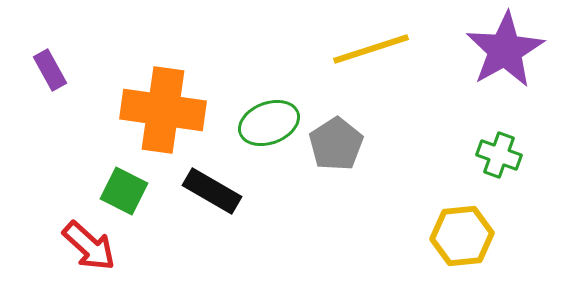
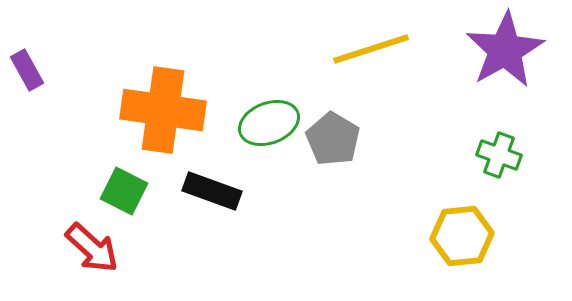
purple rectangle: moved 23 px left
gray pentagon: moved 3 px left, 5 px up; rotated 8 degrees counterclockwise
black rectangle: rotated 10 degrees counterclockwise
red arrow: moved 3 px right, 2 px down
